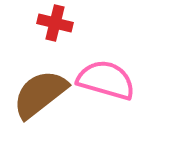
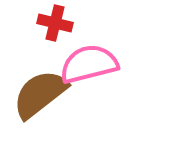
pink semicircle: moved 17 px left, 16 px up; rotated 30 degrees counterclockwise
